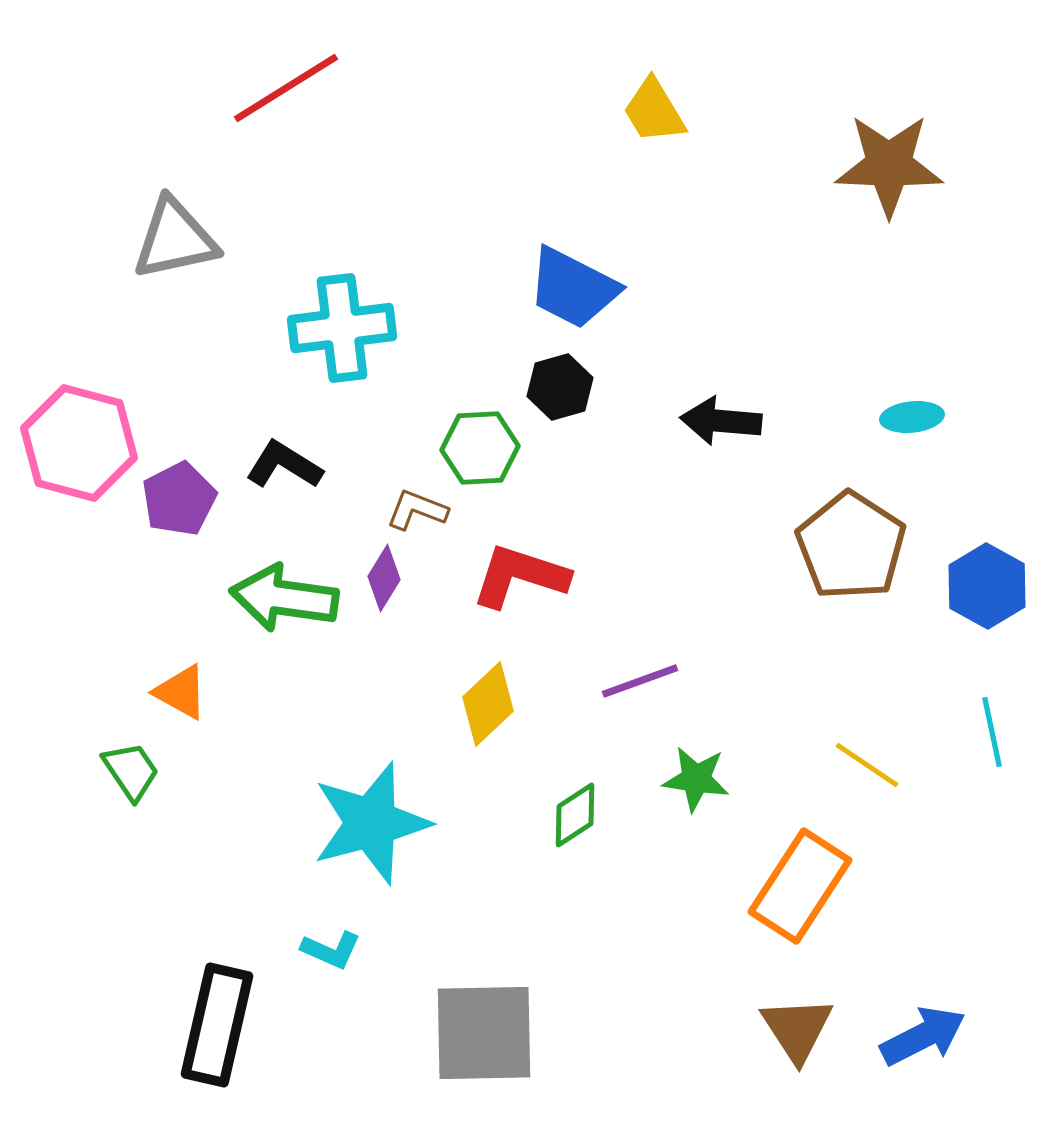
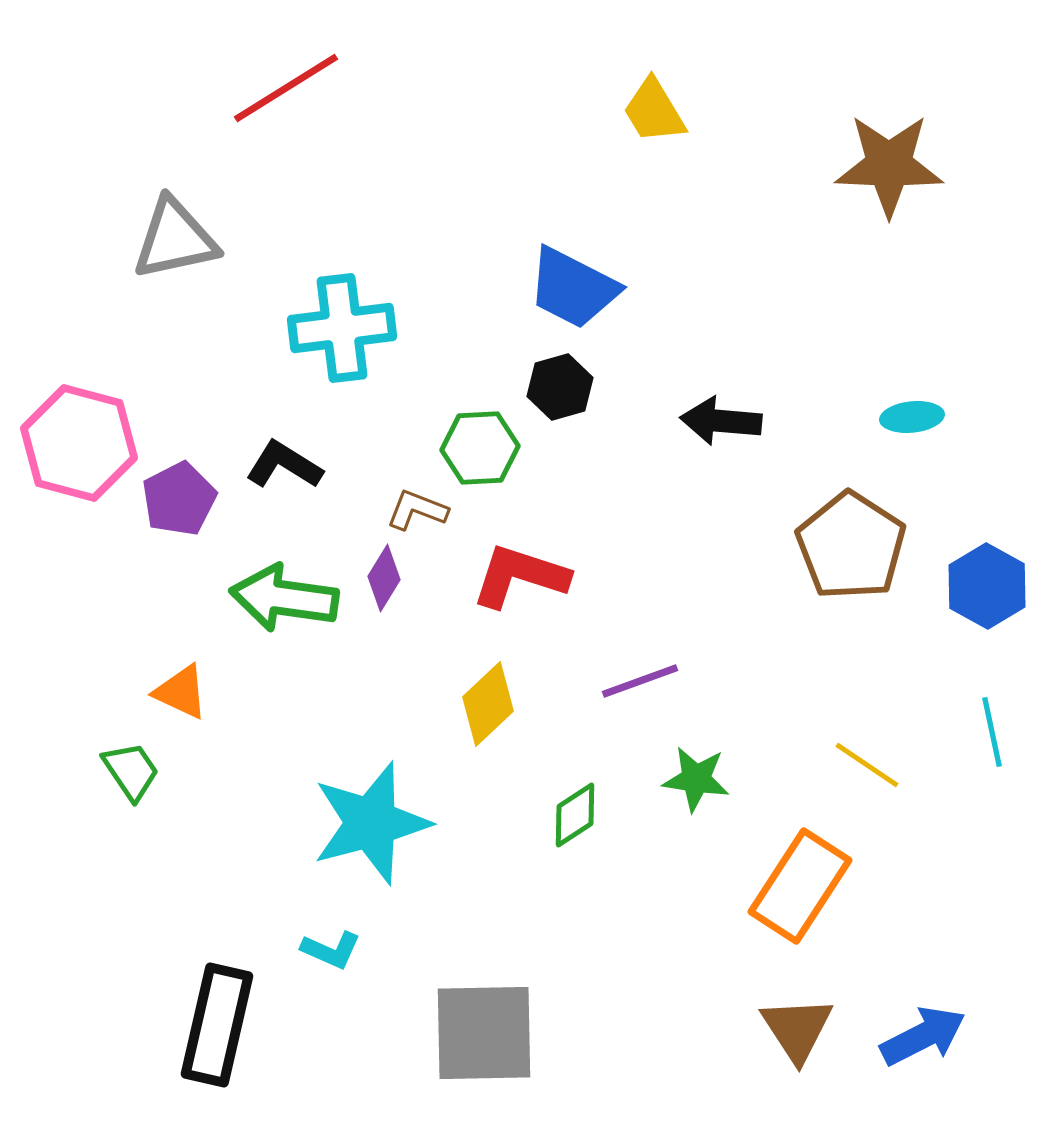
orange triangle: rotated 4 degrees counterclockwise
